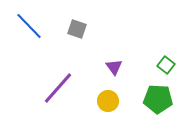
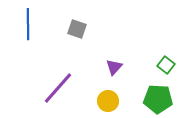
blue line: moved 1 px left, 2 px up; rotated 44 degrees clockwise
purple triangle: rotated 18 degrees clockwise
